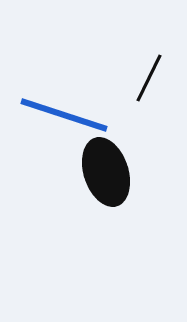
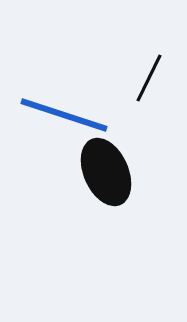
black ellipse: rotated 6 degrees counterclockwise
